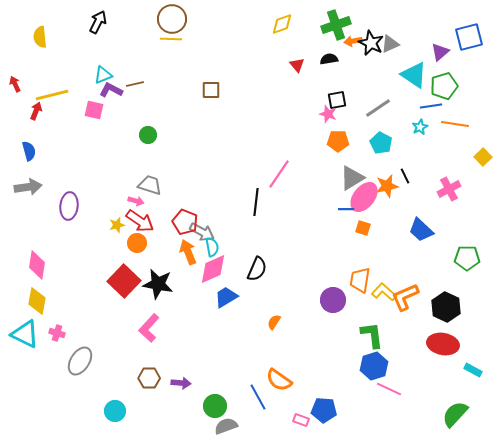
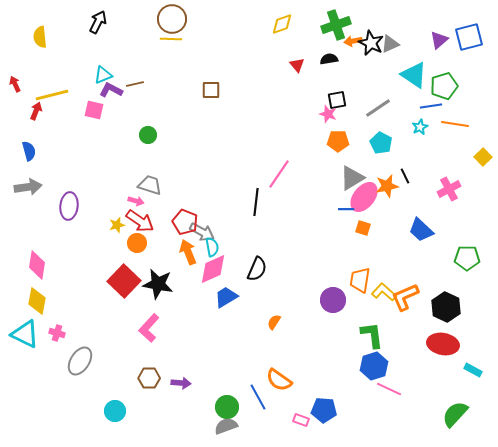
purple triangle at (440, 52): moved 1 px left, 12 px up
green circle at (215, 406): moved 12 px right, 1 px down
